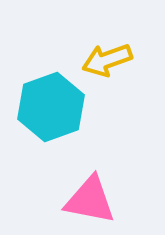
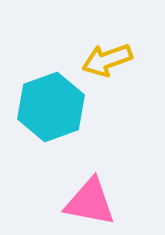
pink triangle: moved 2 px down
